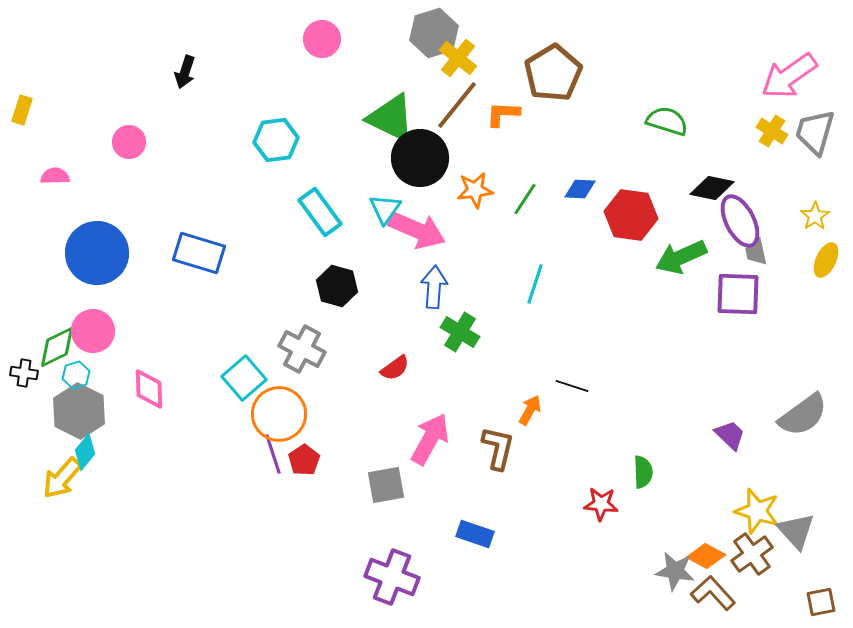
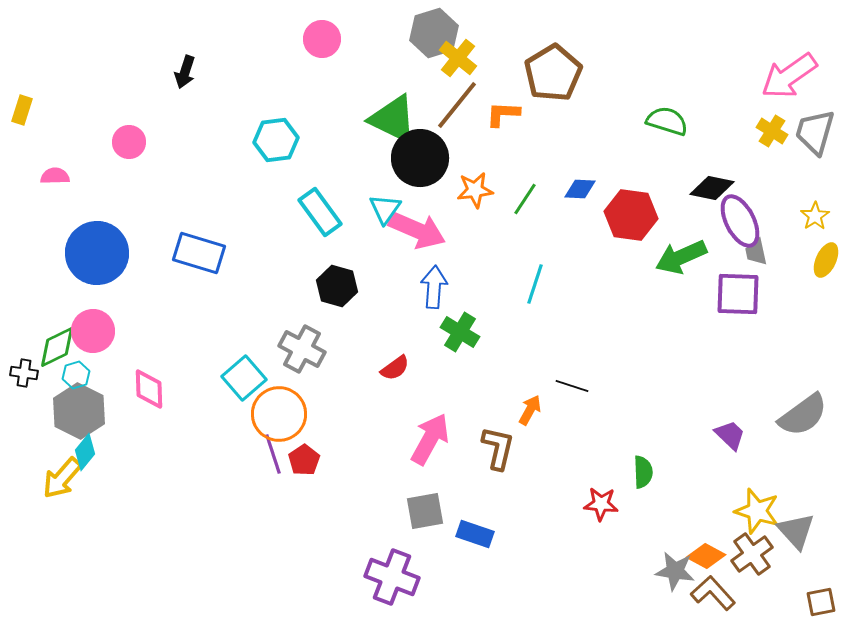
green triangle at (391, 118): moved 2 px right, 1 px down
gray square at (386, 485): moved 39 px right, 26 px down
